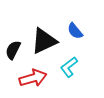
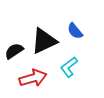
black semicircle: moved 1 px right, 1 px down; rotated 30 degrees clockwise
